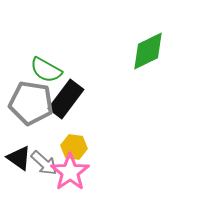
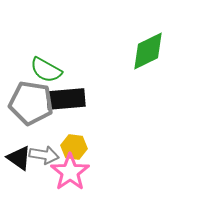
black rectangle: rotated 48 degrees clockwise
gray arrow: moved 8 px up; rotated 32 degrees counterclockwise
